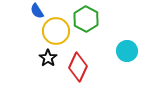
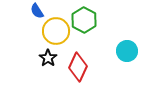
green hexagon: moved 2 px left, 1 px down
